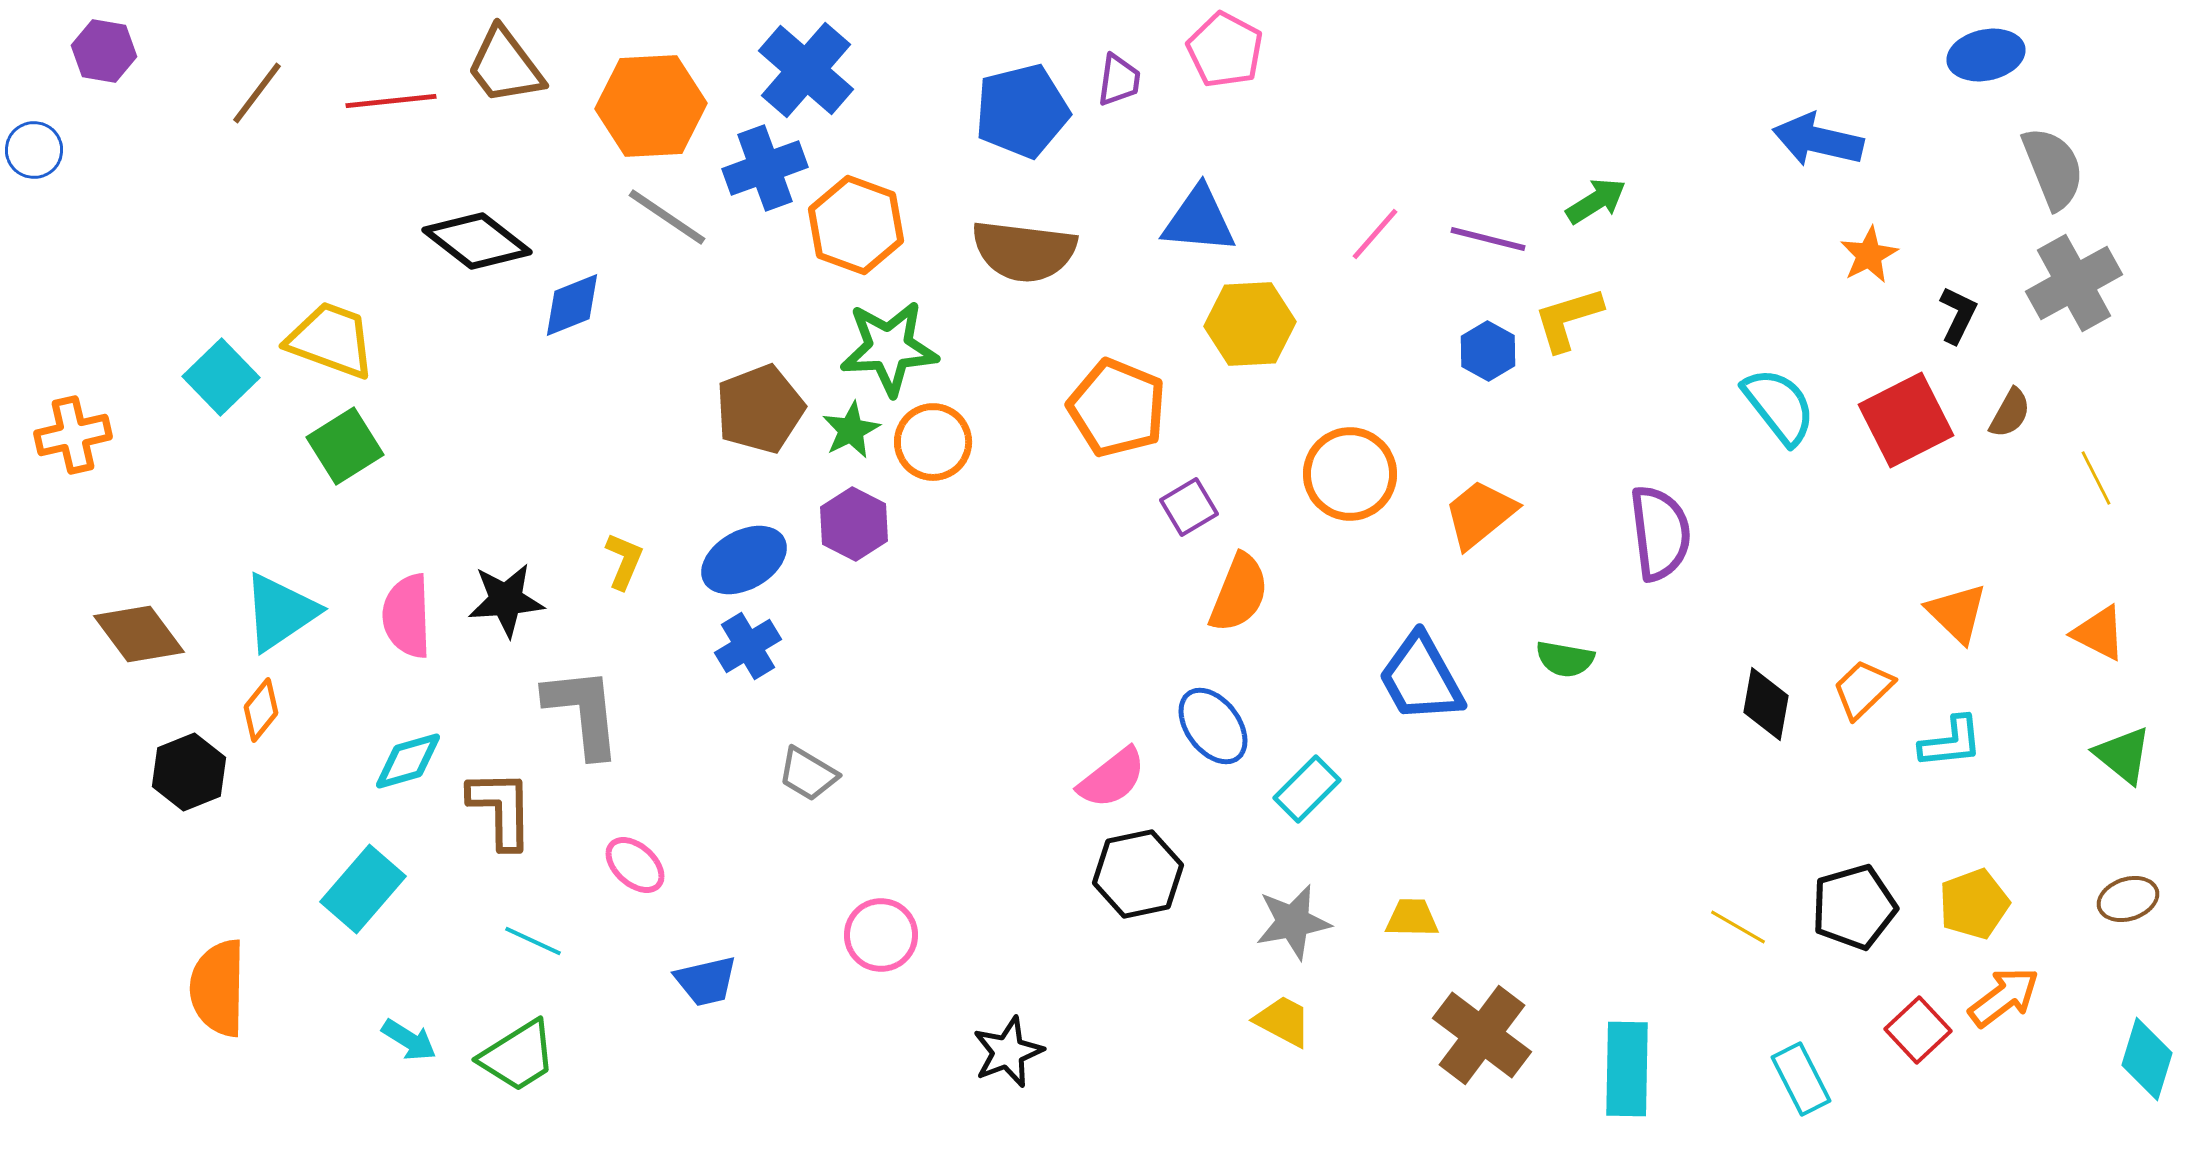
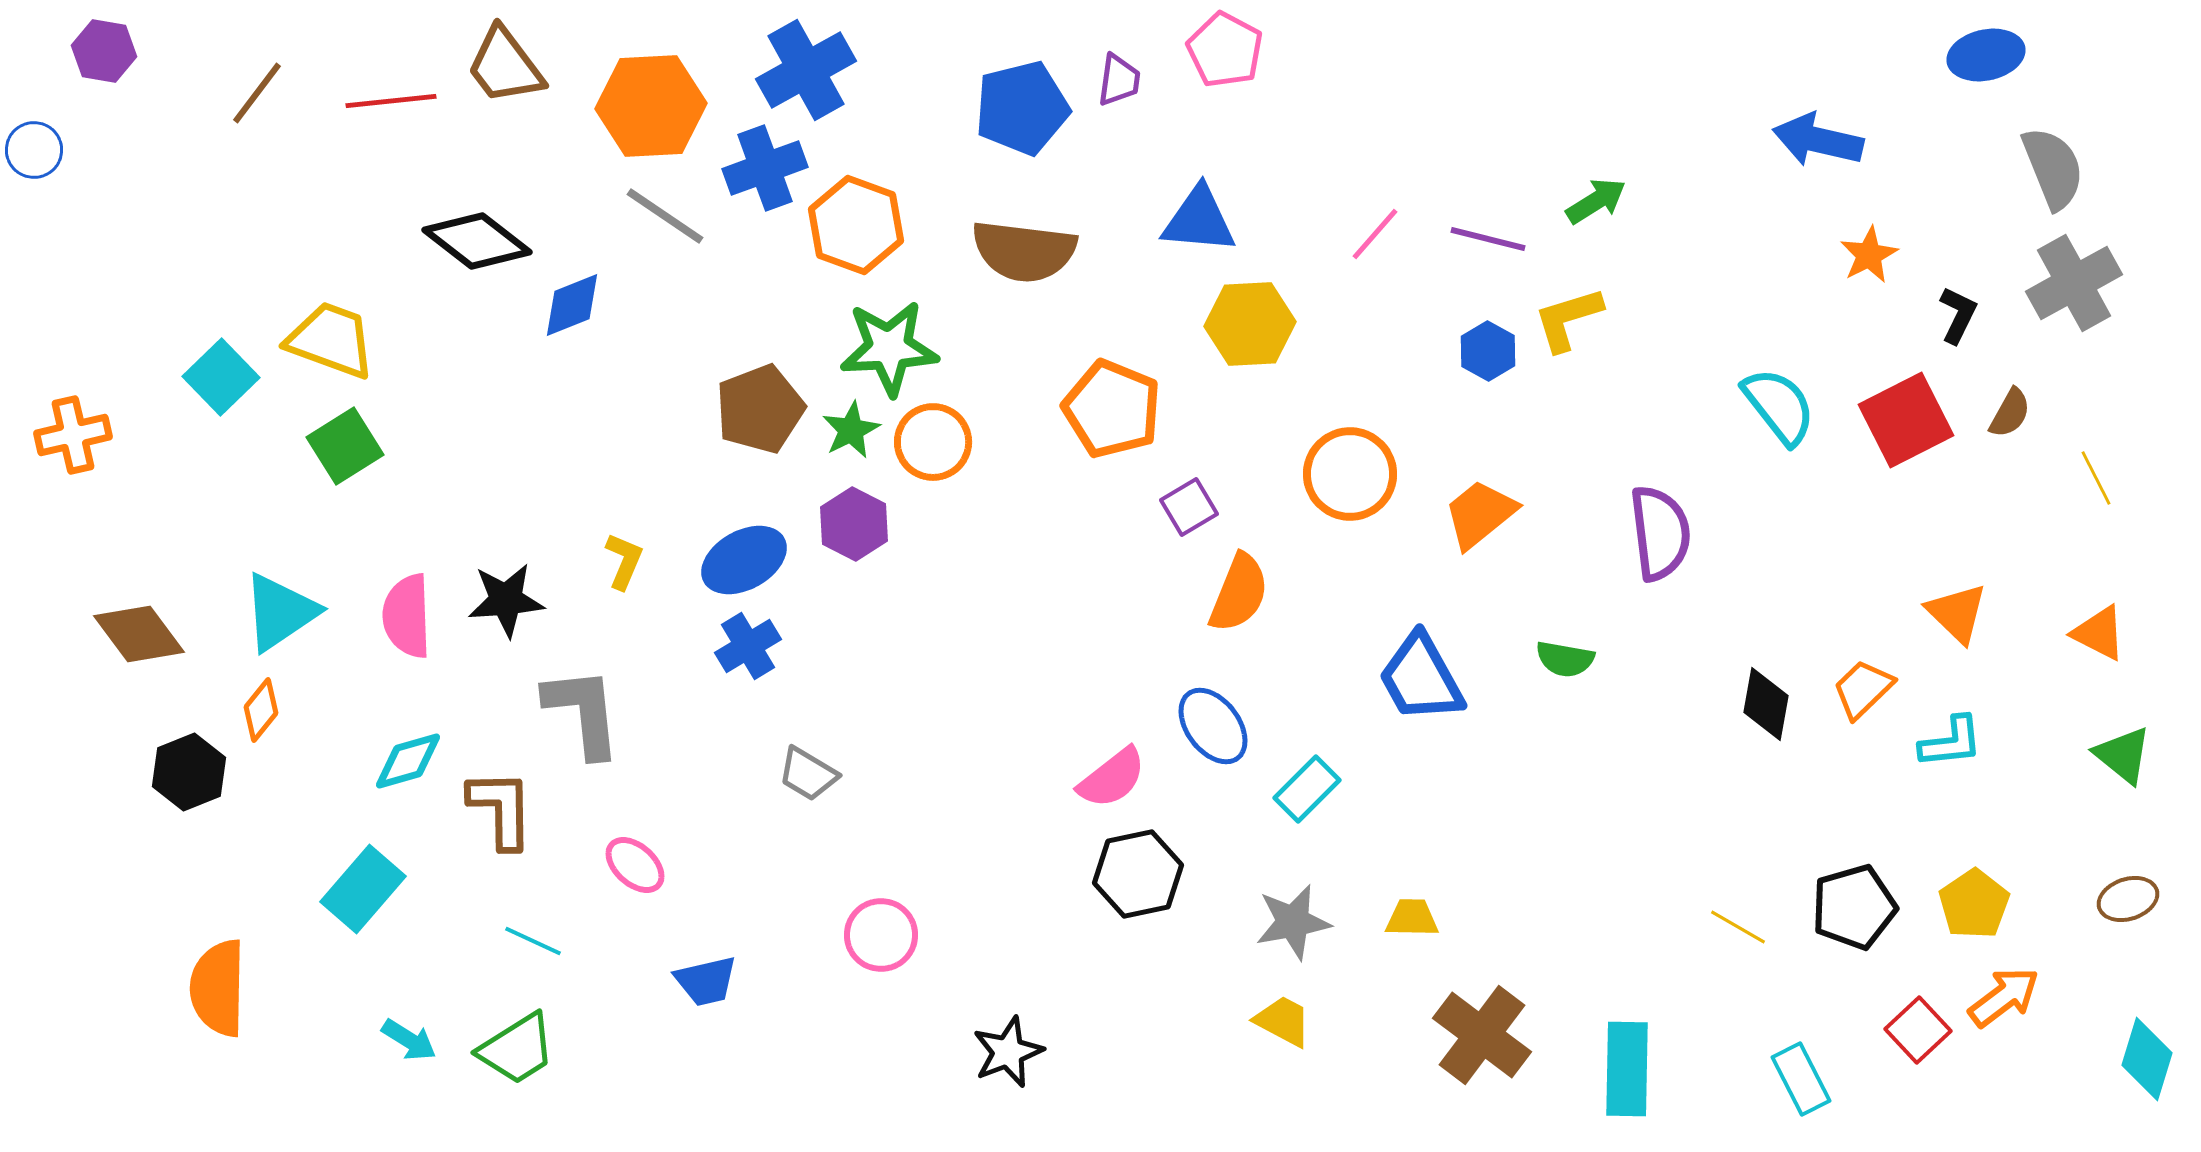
blue cross at (806, 70): rotated 20 degrees clockwise
blue pentagon at (1022, 111): moved 3 px up
gray line at (667, 217): moved 2 px left, 1 px up
orange pentagon at (1117, 408): moved 5 px left, 1 px down
yellow pentagon at (1974, 904): rotated 14 degrees counterclockwise
green trapezoid at (518, 1056): moved 1 px left, 7 px up
